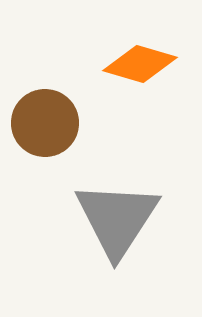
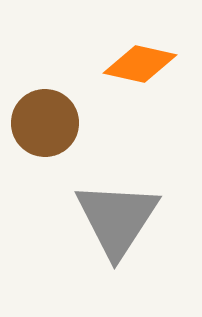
orange diamond: rotated 4 degrees counterclockwise
